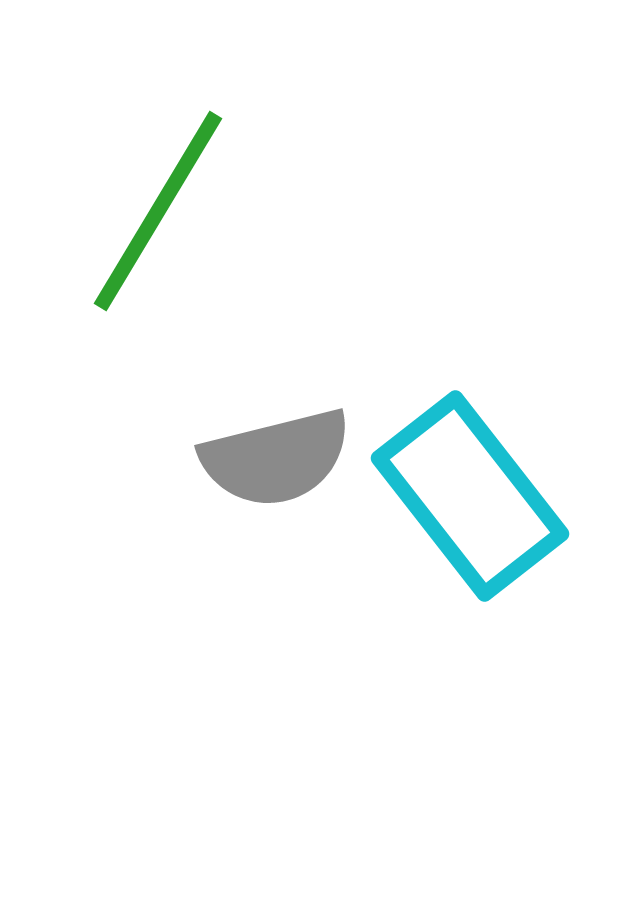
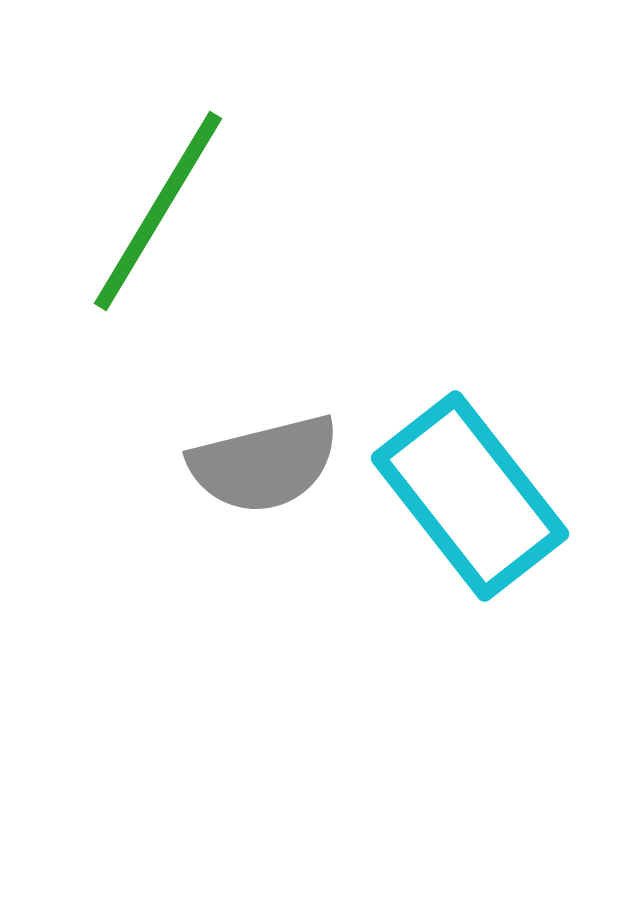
gray semicircle: moved 12 px left, 6 px down
